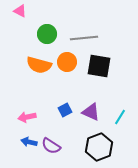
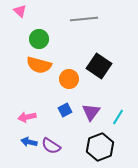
pink triangle: rotated 16 degrees clockwise
green circle: moved 8 px left, 5 px down
gray line: moved 19 px up
orange circle: moved 2 px right, 17 px down
black square: rotated 25 degrees clockwise
purple triangle: rotated 42 degrees clockwise
cyan line: moved 2 px left
black hexagon: moved 1 px right
